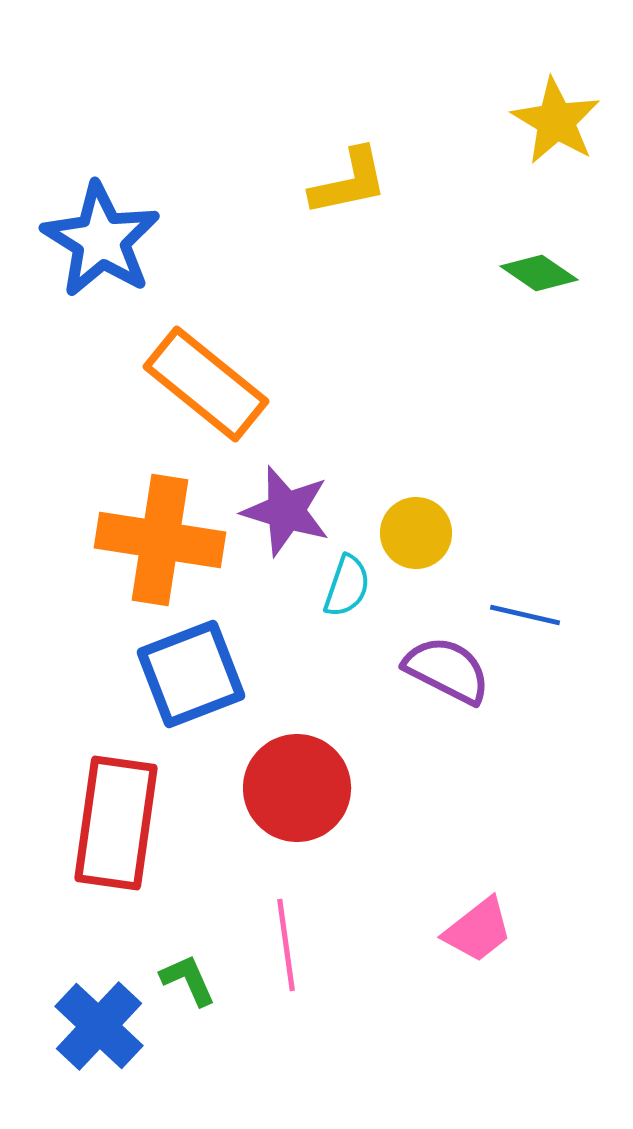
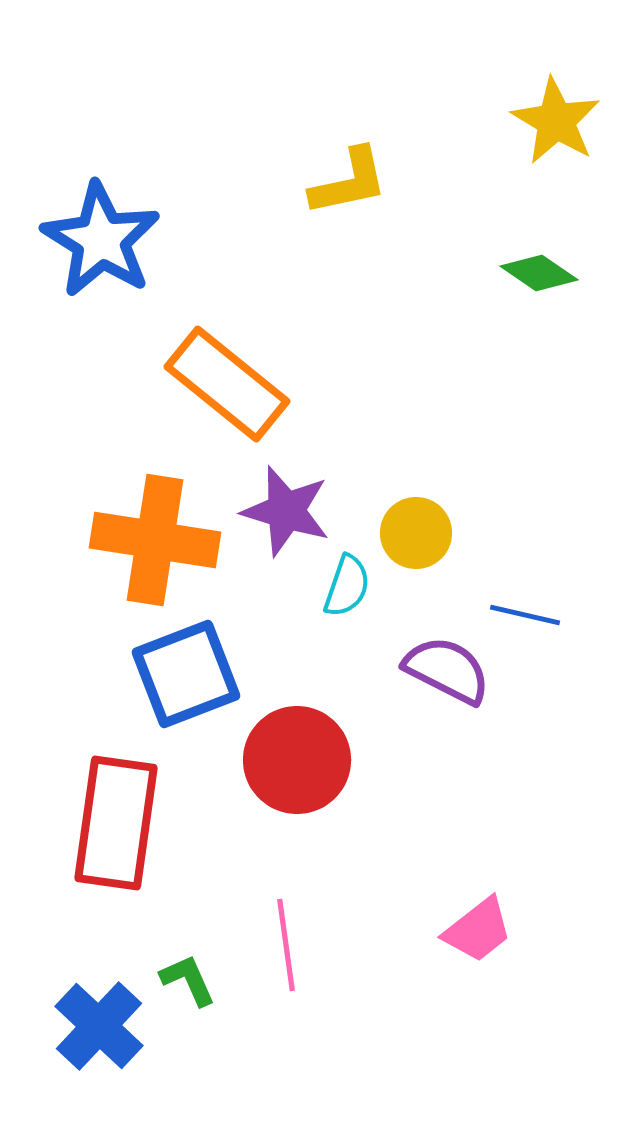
orange rectangle: moved 21 px right
orange cross: moved 5 px left
blue square: moved 5 px left
red circle: moved 28 px up
